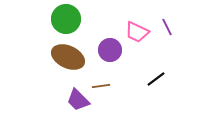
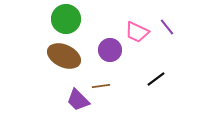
purple line: rotated 12 degrees counterclockwise
brown ellipse: moved 4 px left, 1 px up
